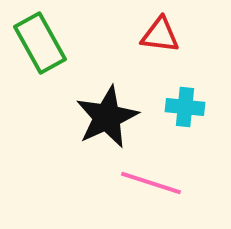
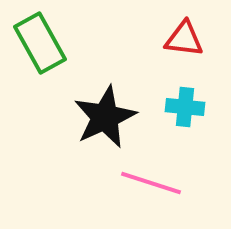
red triangle: moved 24 px right, 4 px down
black star: moved 2 px left
